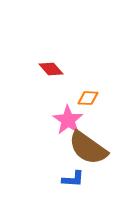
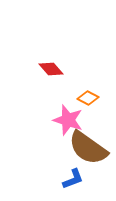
orange diamond: rotated 25 degrees clockwise
pink star: rotated 16 degrees counterclockwise
blue L-shape: rotated 25 degrees counterclockwise
